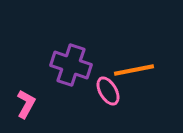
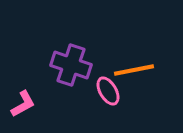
pink L-shape: moved 3 px left; rotated 32 degrees clockwise
